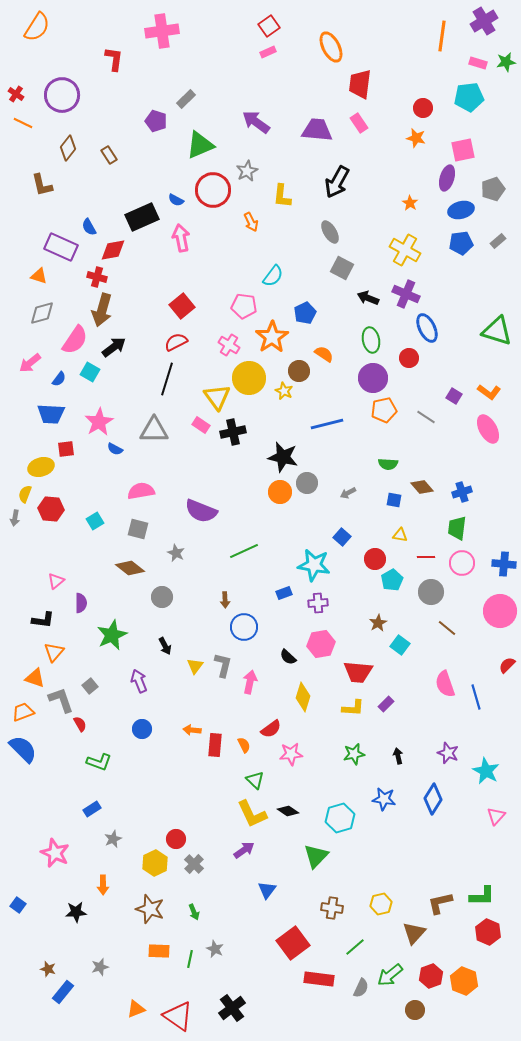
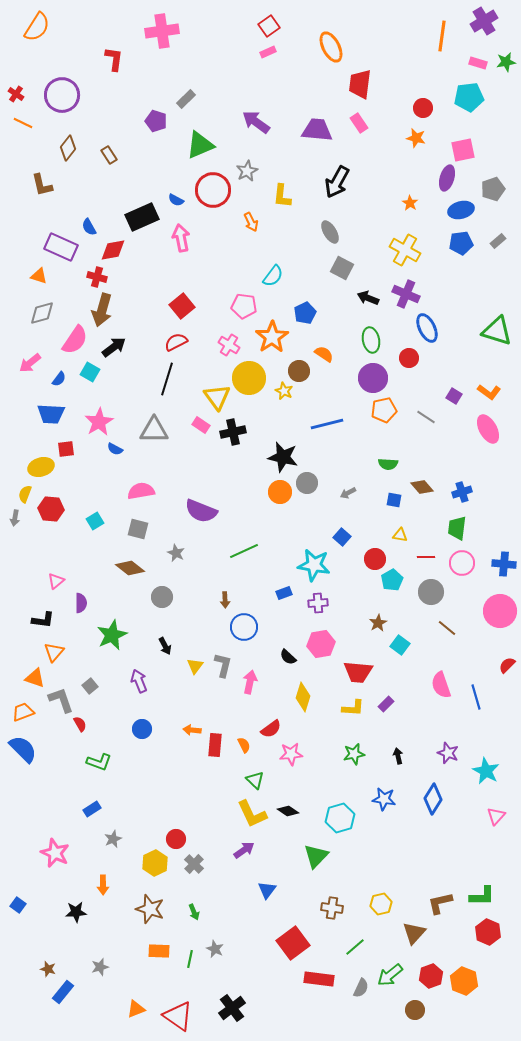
pink semicircle at (445, 684): moved 4 px left, 1 px down
